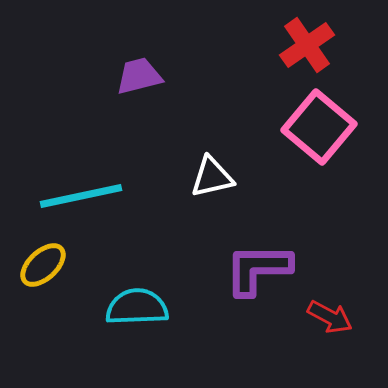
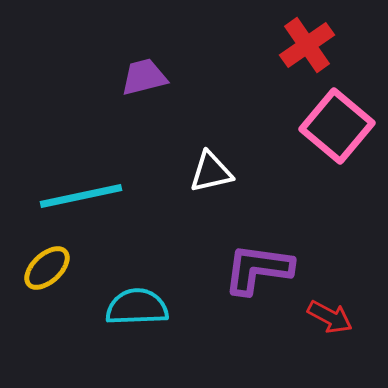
purple trapezoid: moved 5 px right, 1 px down
pink square: moved 18 px right, 1 px up
white triangle: moved 1 px left, 5 px up
yellow ellipse: moved 4 px right, 3 px down
purple L-shape: rotated 8 degrees clockwise
